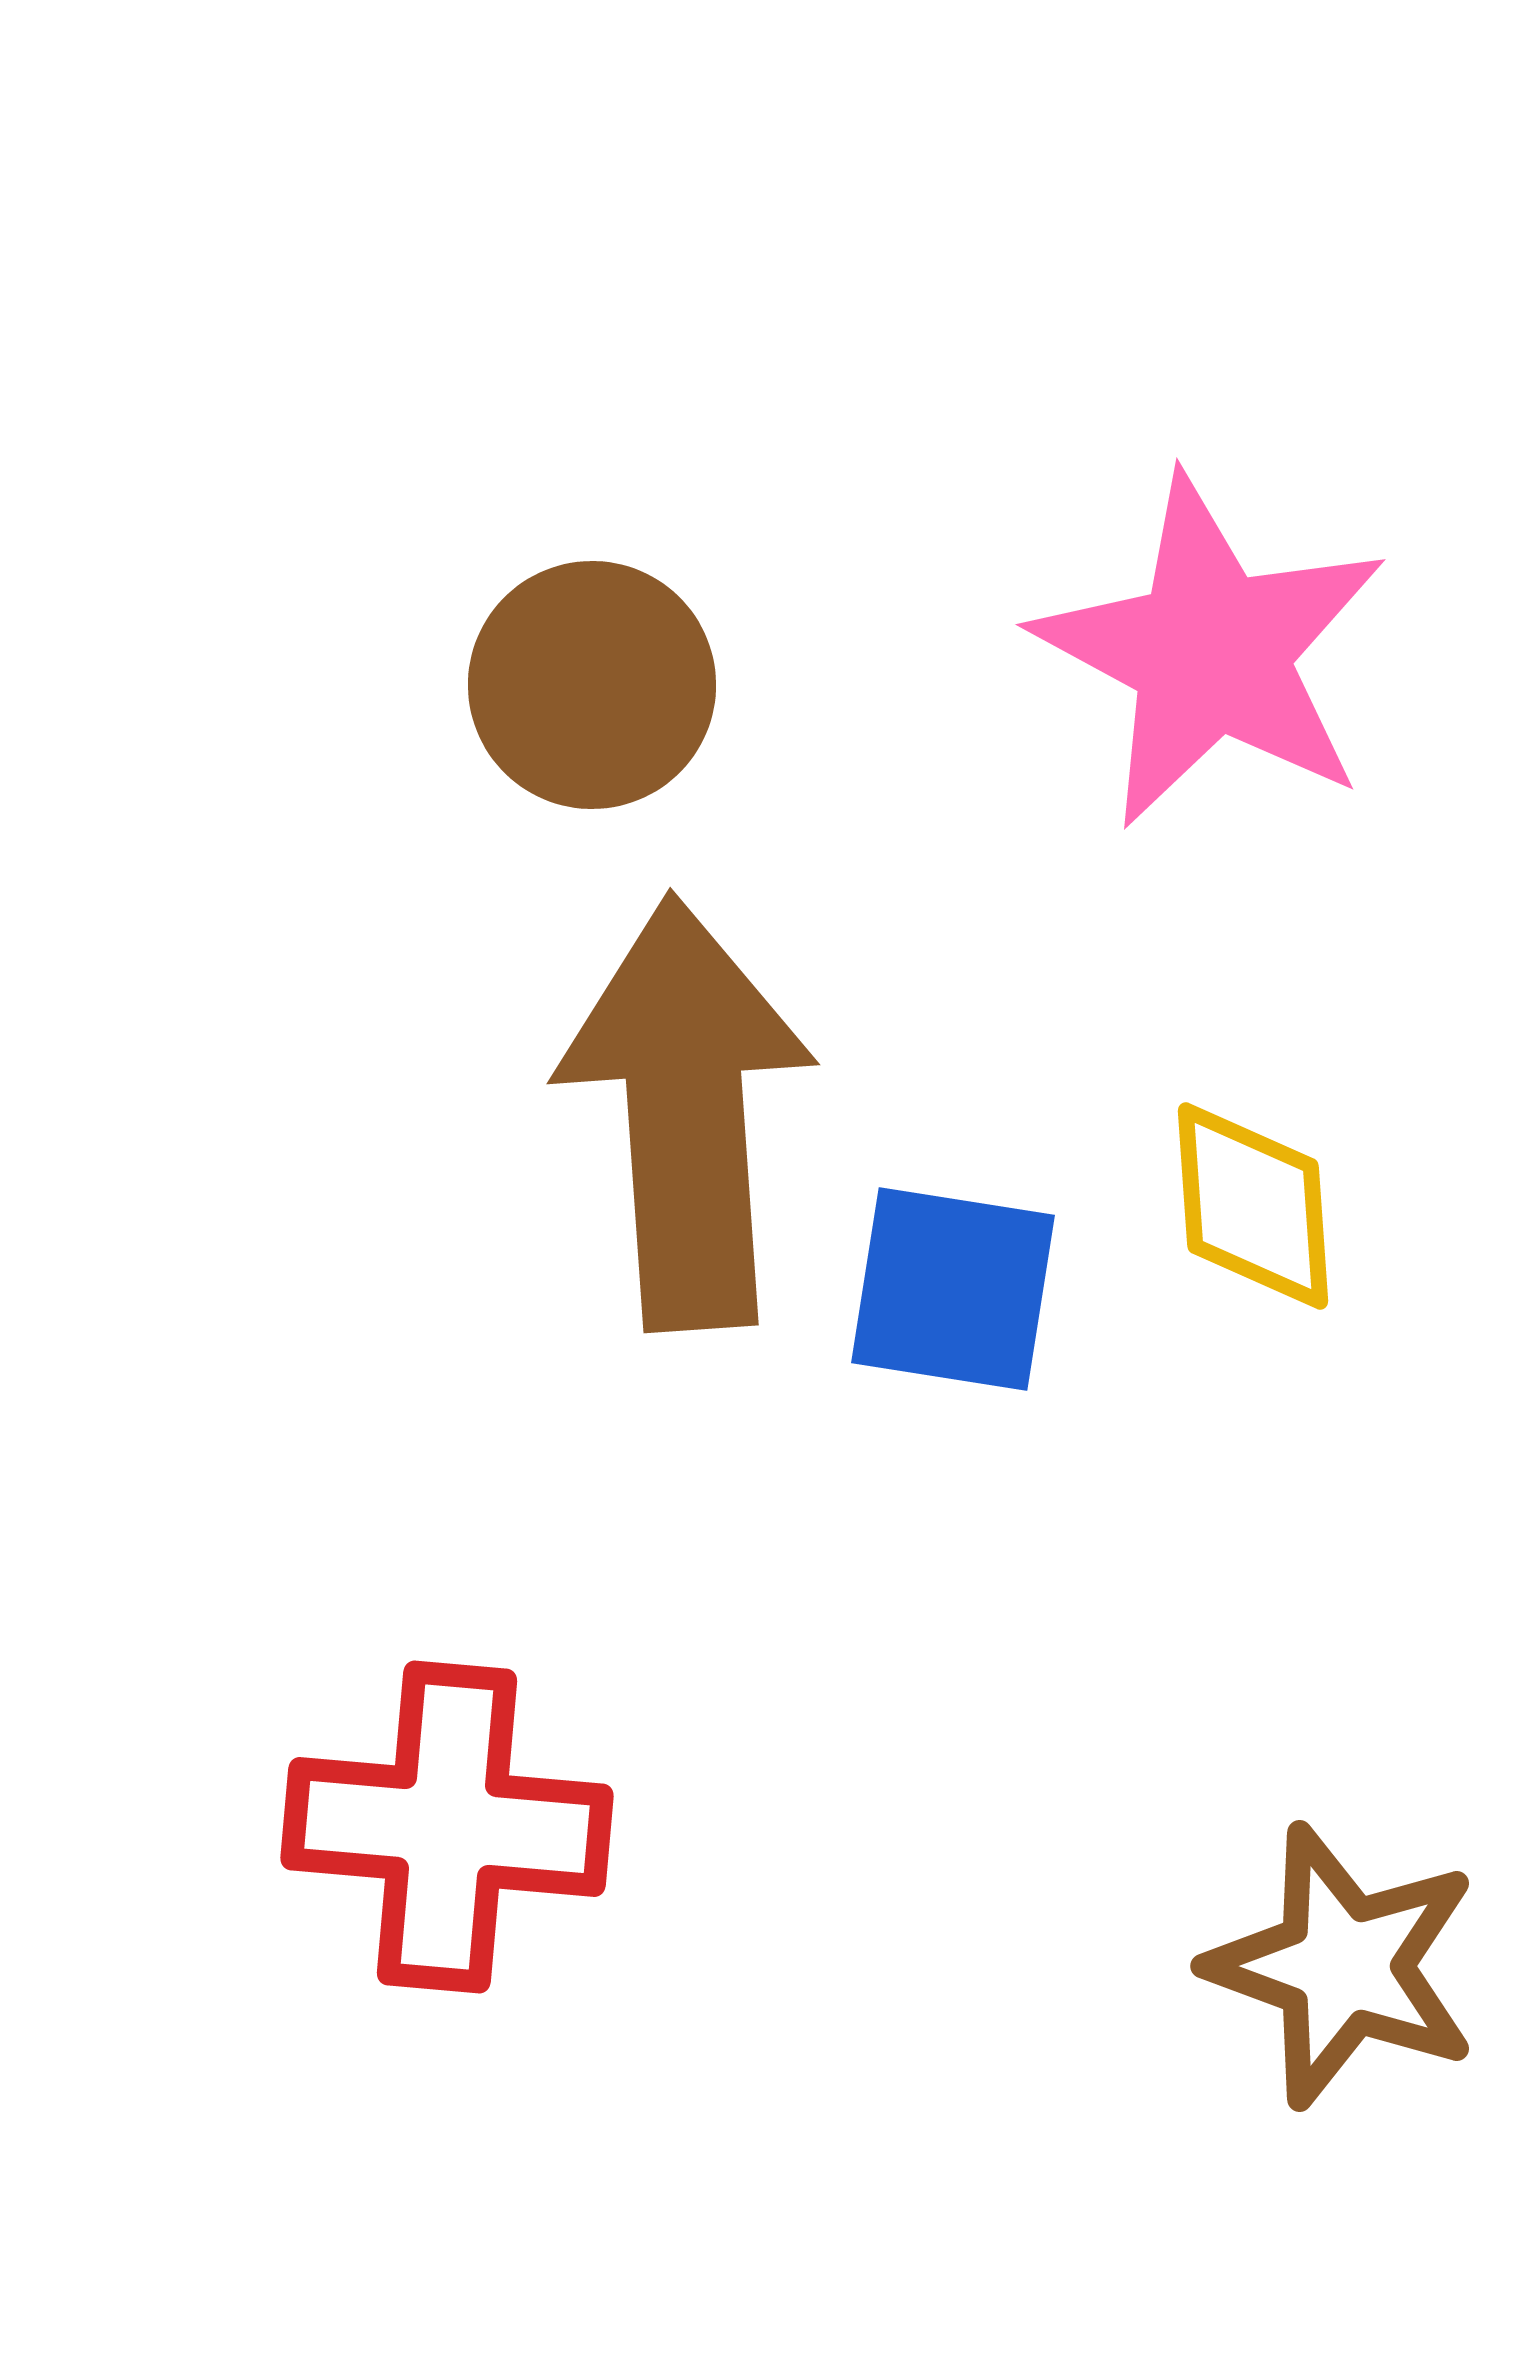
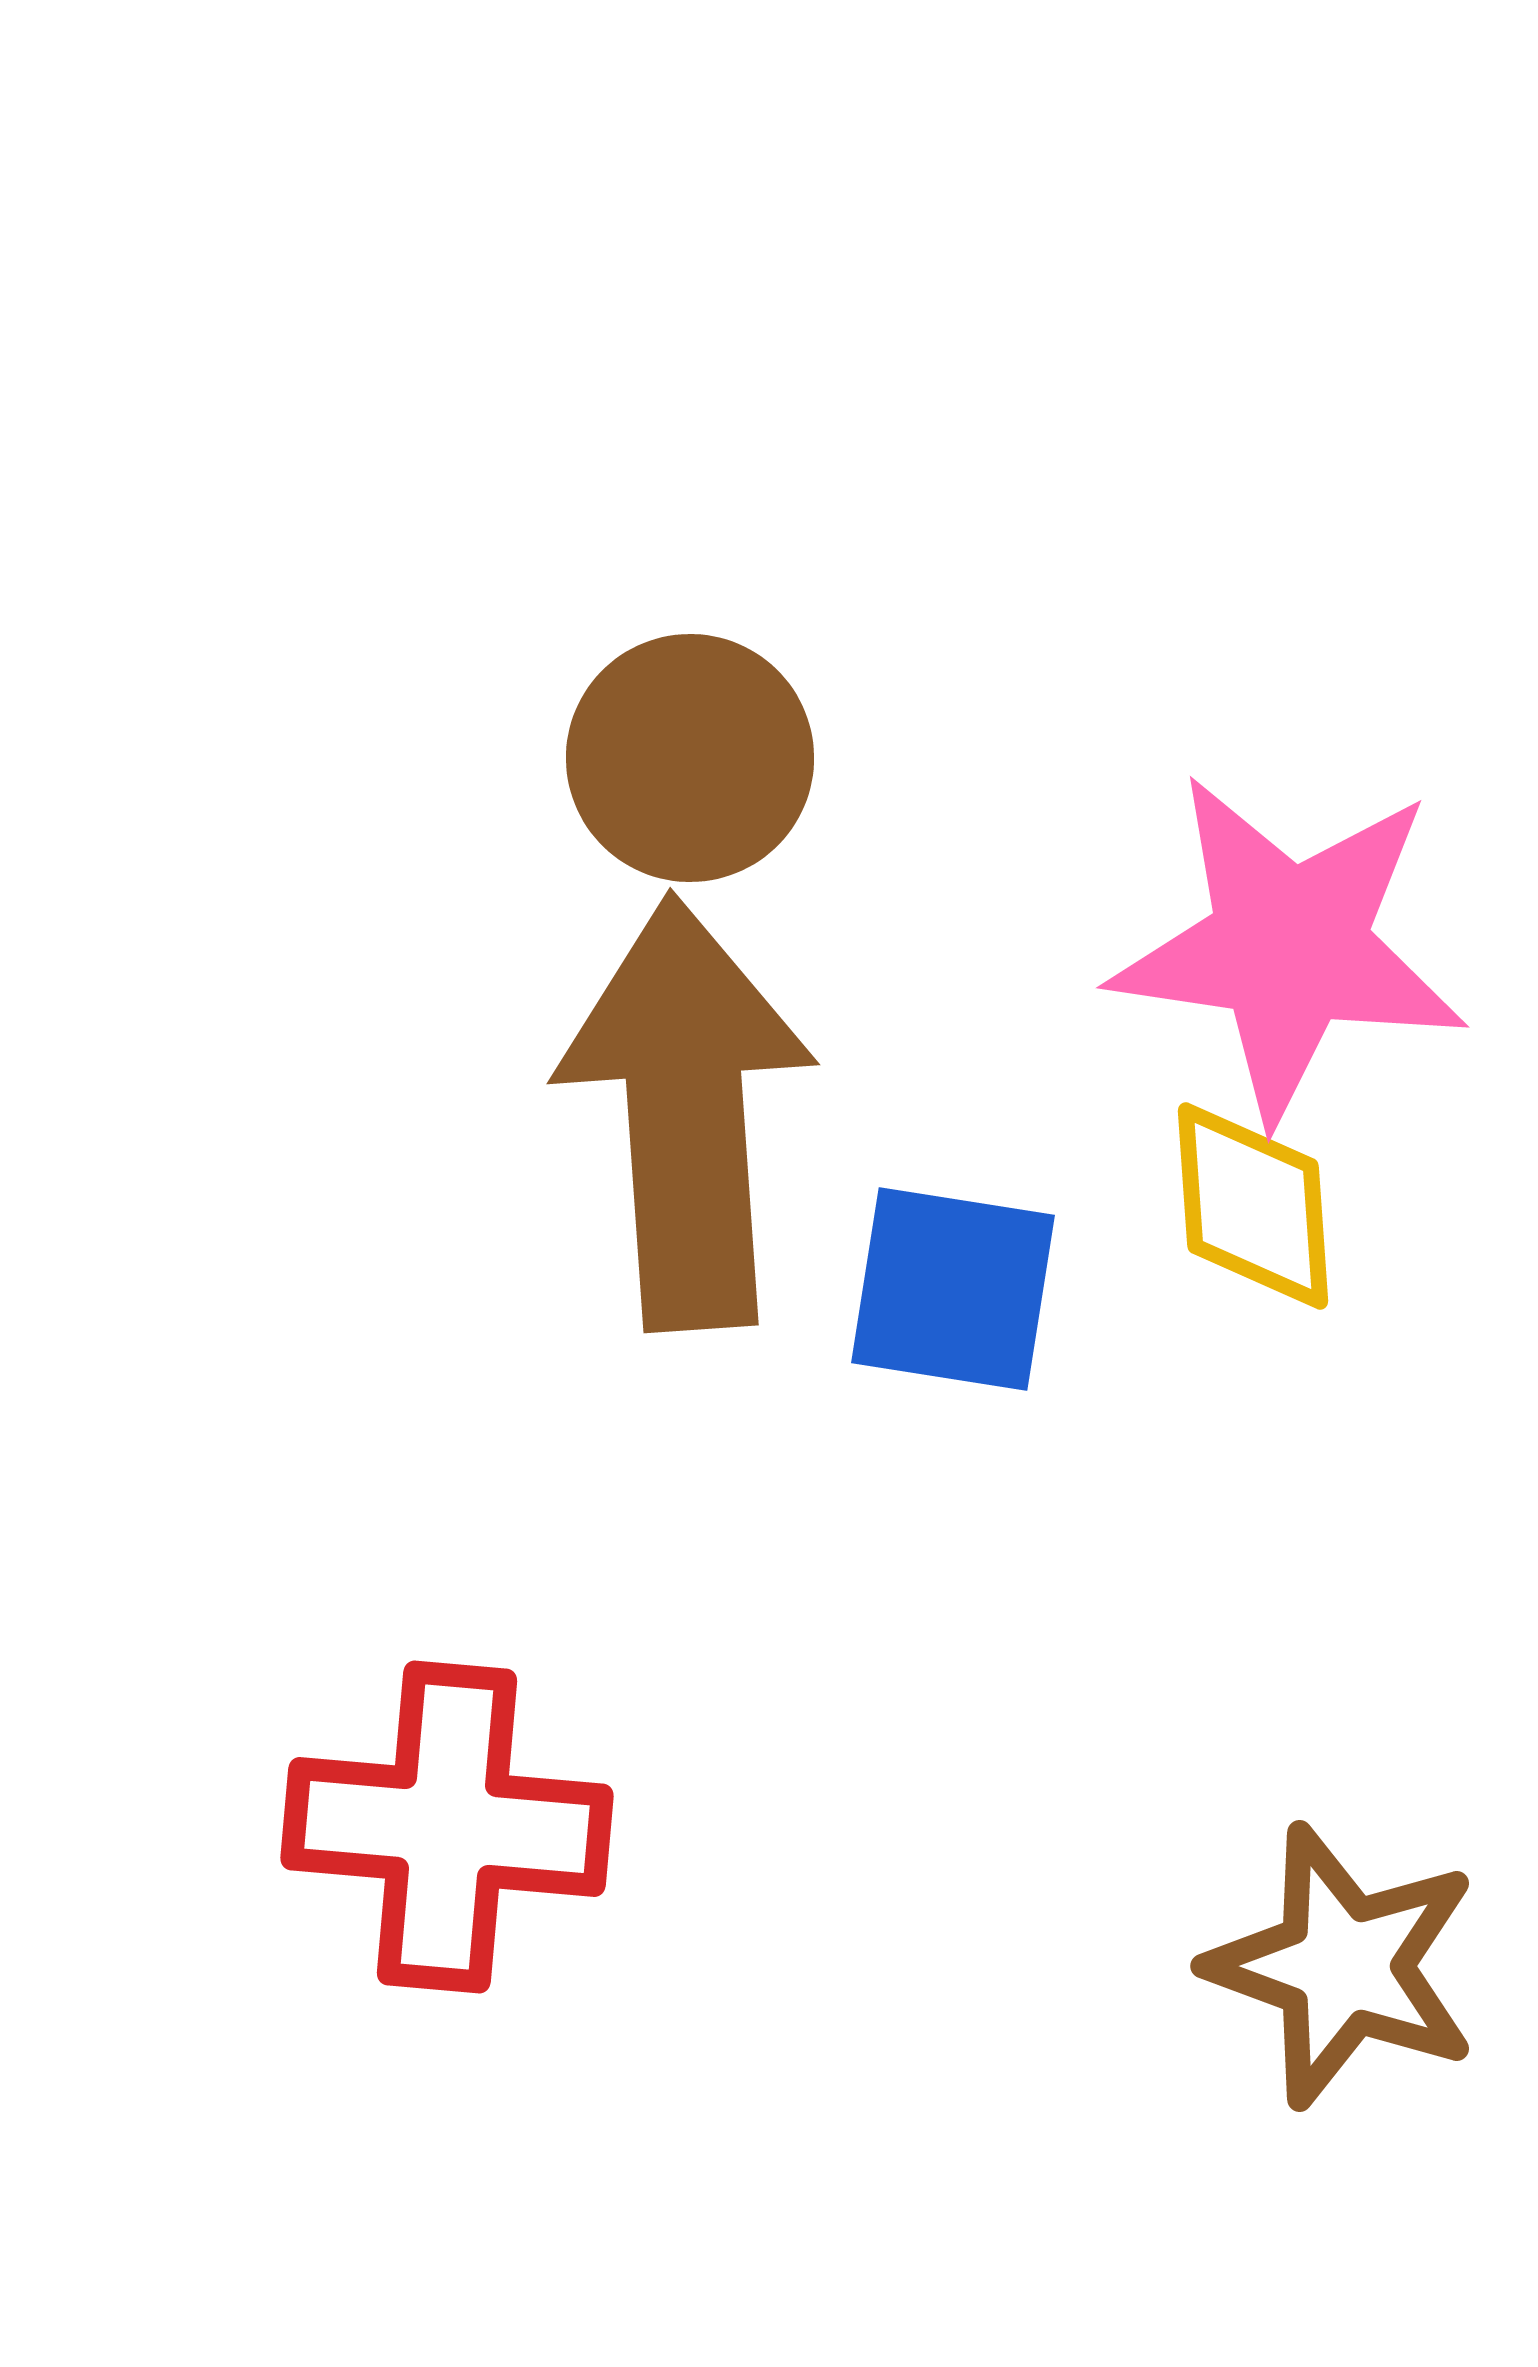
pink star: moved 78 px right, 295 px down; rotated 20 degrees counterclockwise
brown circle: moved 98 px right, 73 px down
